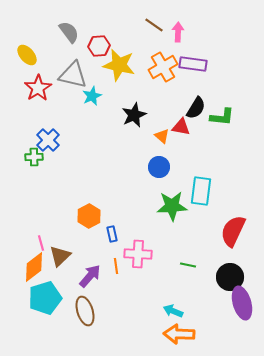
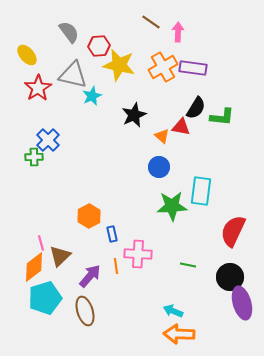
brown line: moved 3 px left, 3 px up
purple rectangle: moved 4 px down
